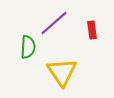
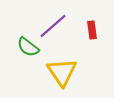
purple line: moved 1 px left, 3 px down
green semicircle: rotated 125 degrees clockwise
